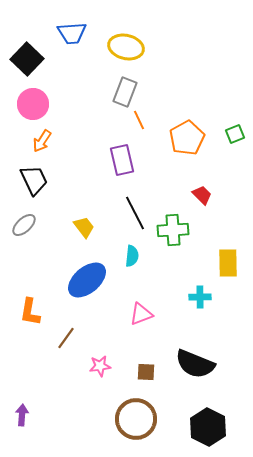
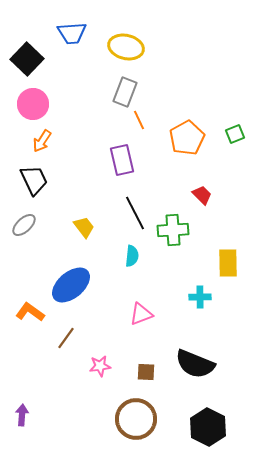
blue ellipse: moved 16 px left, 5 px down
orange L-shape: rotated 116 degrees clockwise
